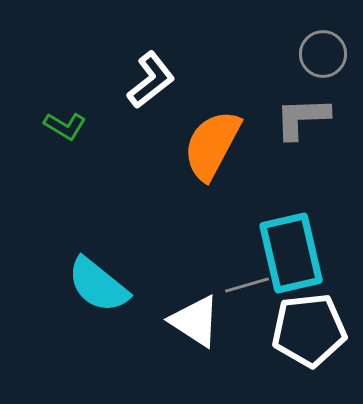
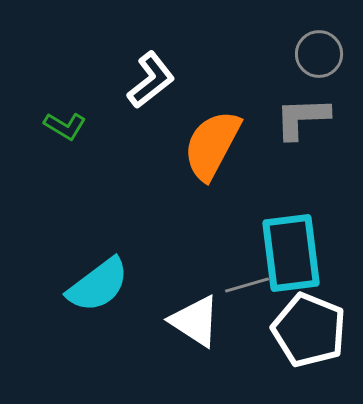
gray circle: moved 4 px left
cyan rectangle: rotated 6 degrees clockwise
cyan semicircle: rotated 76 degrees counterclockwise
white pentagon: rotated 28 degrees clockwise
